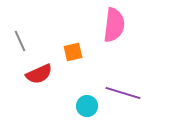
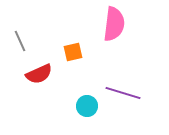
pink semicircle: moved 1 px up
